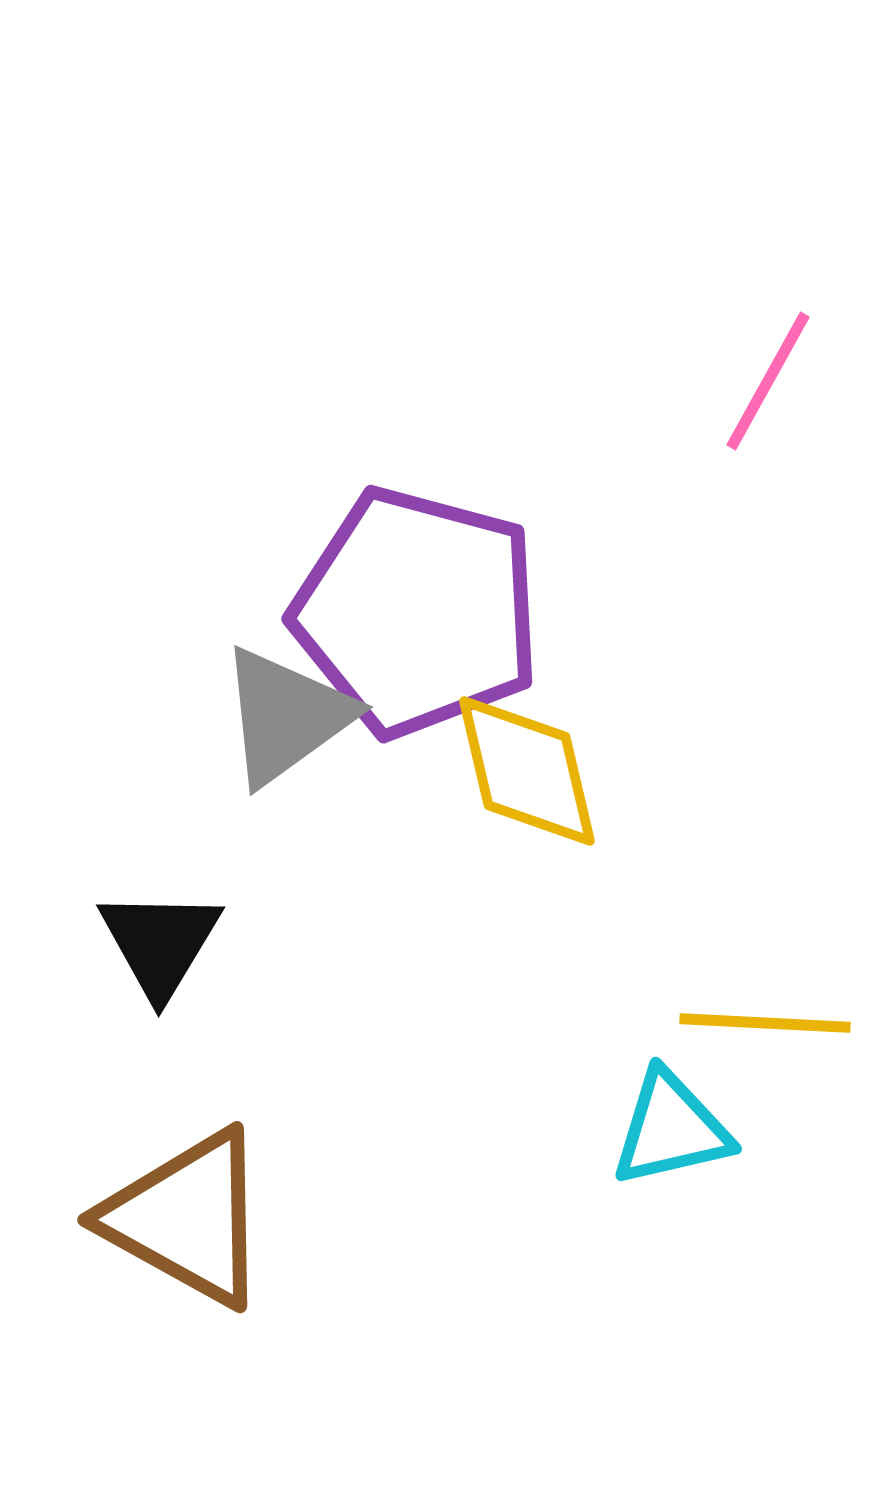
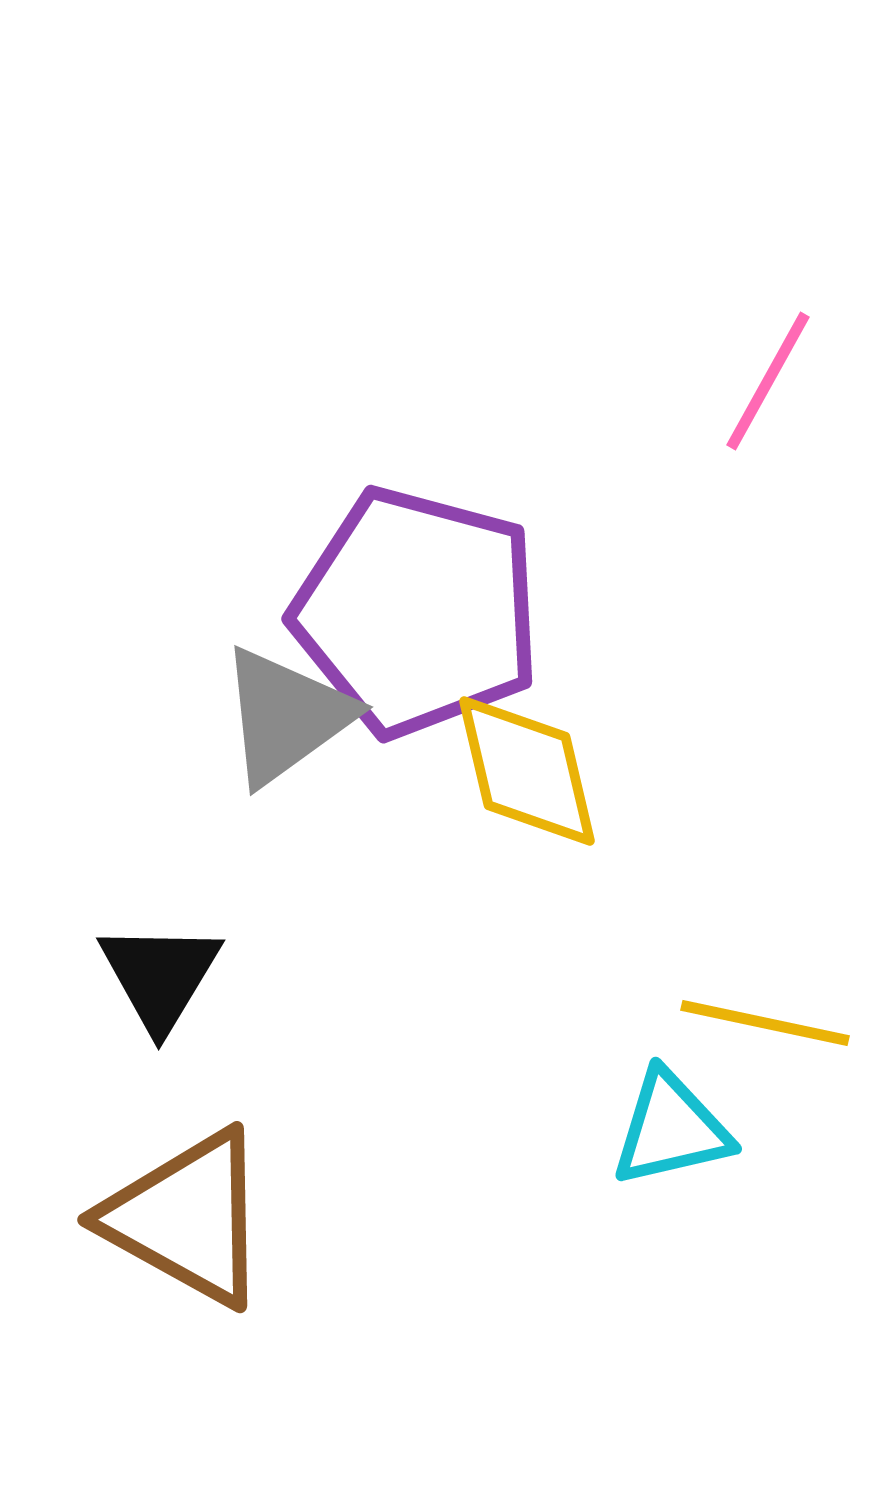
black triangle: moved 33 px down
yellow line: rotated 9 degrees clockwise
